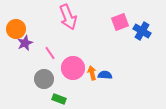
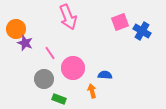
purple star: rotated 28 degrees counterclockwise
orange arrow: moved 18 px down
